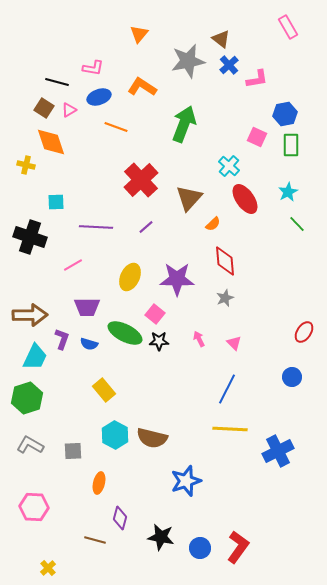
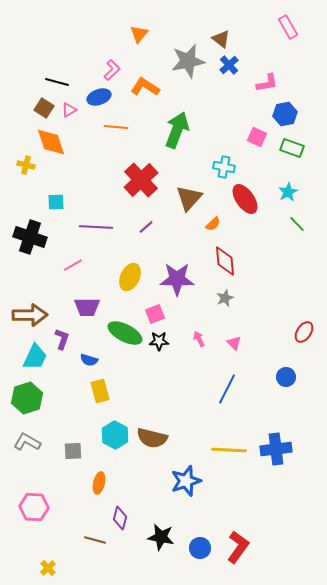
pink L-shape at (93, 68): moved 19 px right, 2 px down; rotated 55 degrees counterclockwise
pink L-shape at (257, 79): moved 10 px right, 4 px down
orange L-shape at (142, 87): moved 3 px right
green arrow at (184, 124): moved 7 px left, 6 px down
orange line at (116, 127): rotated 15 degrees counterclockwise
green rectangle at (291, 145): moved 1 px right, 3 px down; rotated 70 degrees counterclockwise
cyan cross at (229, 166): moved 5 px left, 1 px down; rotated 30 degrees counterclockwise
pink square at (155, 314): rotated 30 degrees clockwise
blue semicircle at (89, 344): moved 16 px down
blue circle at (292, 377): moved 6 px left
yellow rectangle at (104, 390): moved 4 px left, 1 px down; rotated 25 degrees clockwise
yellow line at (230, 429): moved 1 px left, 21 px down
gray L-shape at (30, 445): moved 3 px left, 3 px up
blue cross at (278, 451): moved 2 px left, 2 px up; rotated 20 degrees clockwise
